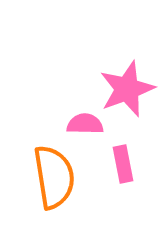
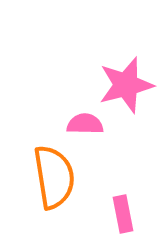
pink star: moved 1 px left, 4 px up; rotated 6 degrees clockwise
pink rectangle: moved 50 px down
